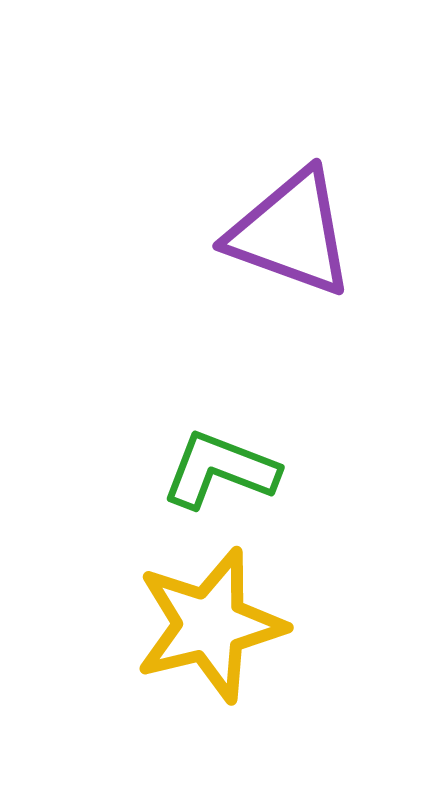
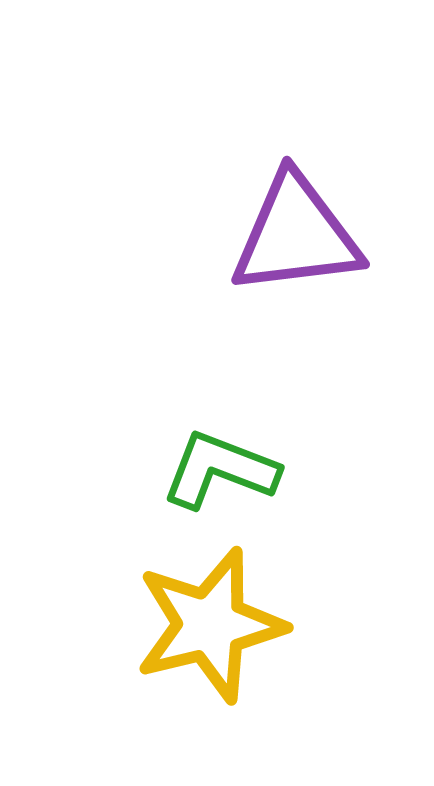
purple triangle: moved 5 px right, 2 px down; rotated 27 degrees counterclockwise
